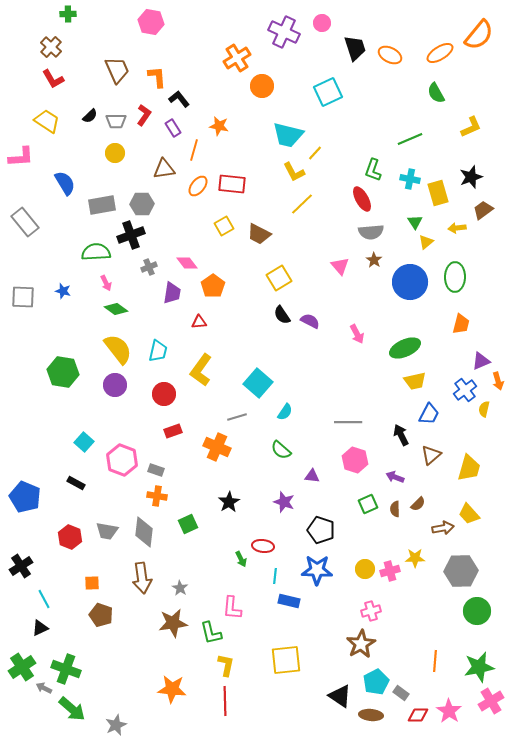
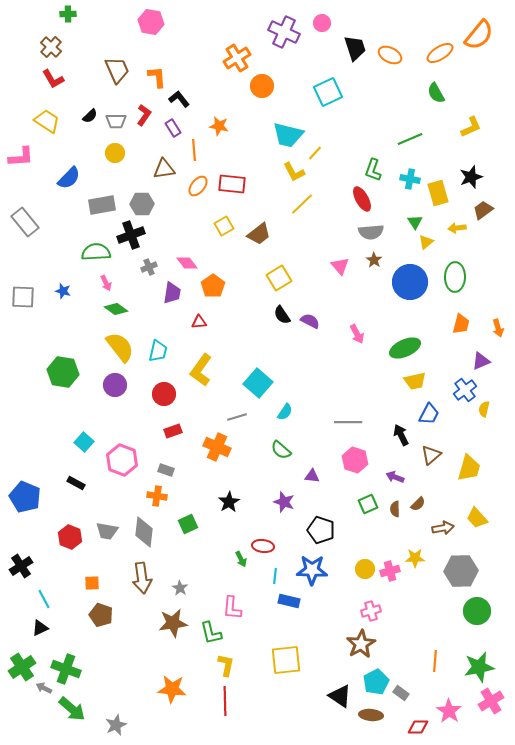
orange line at (194, 150): rotated 20 degrees counterclockwise
blue semicircle at (65, 183): moved 4 px right, 5 px up; rotated 75 degrees clockwise
brown trapezoid at (259, 234): rotated 65 degrees counterclockwise
yellow semicircle at (118, 349): moved 2 px right, 2 px up
orange arrow at (498, 381): moved 53 px up
gray rectangle at (156, 470): moved 10 px right
yellow trapezoid at (469, 514): moved 8 px right, 4 px down
blue star at (317, 570): moved 5 px left
red diamond at (418, 715): moved 12 px down
